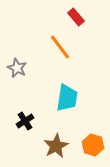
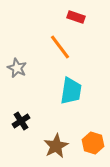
red rectangle: rotated 30 degrees counterclockwise
cyan trapezoid: moved 4 px right, 7 px up
black cross: moved 4 px left
orange hexagon: moved 2 px up
